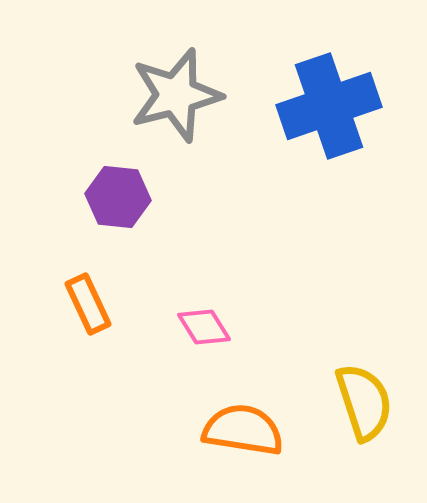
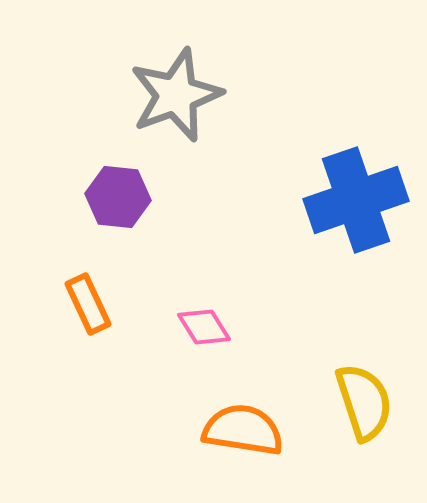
gray star: rotated 6 degrees counterclockwise
blue cross: moved 27 px right, 94 px down
